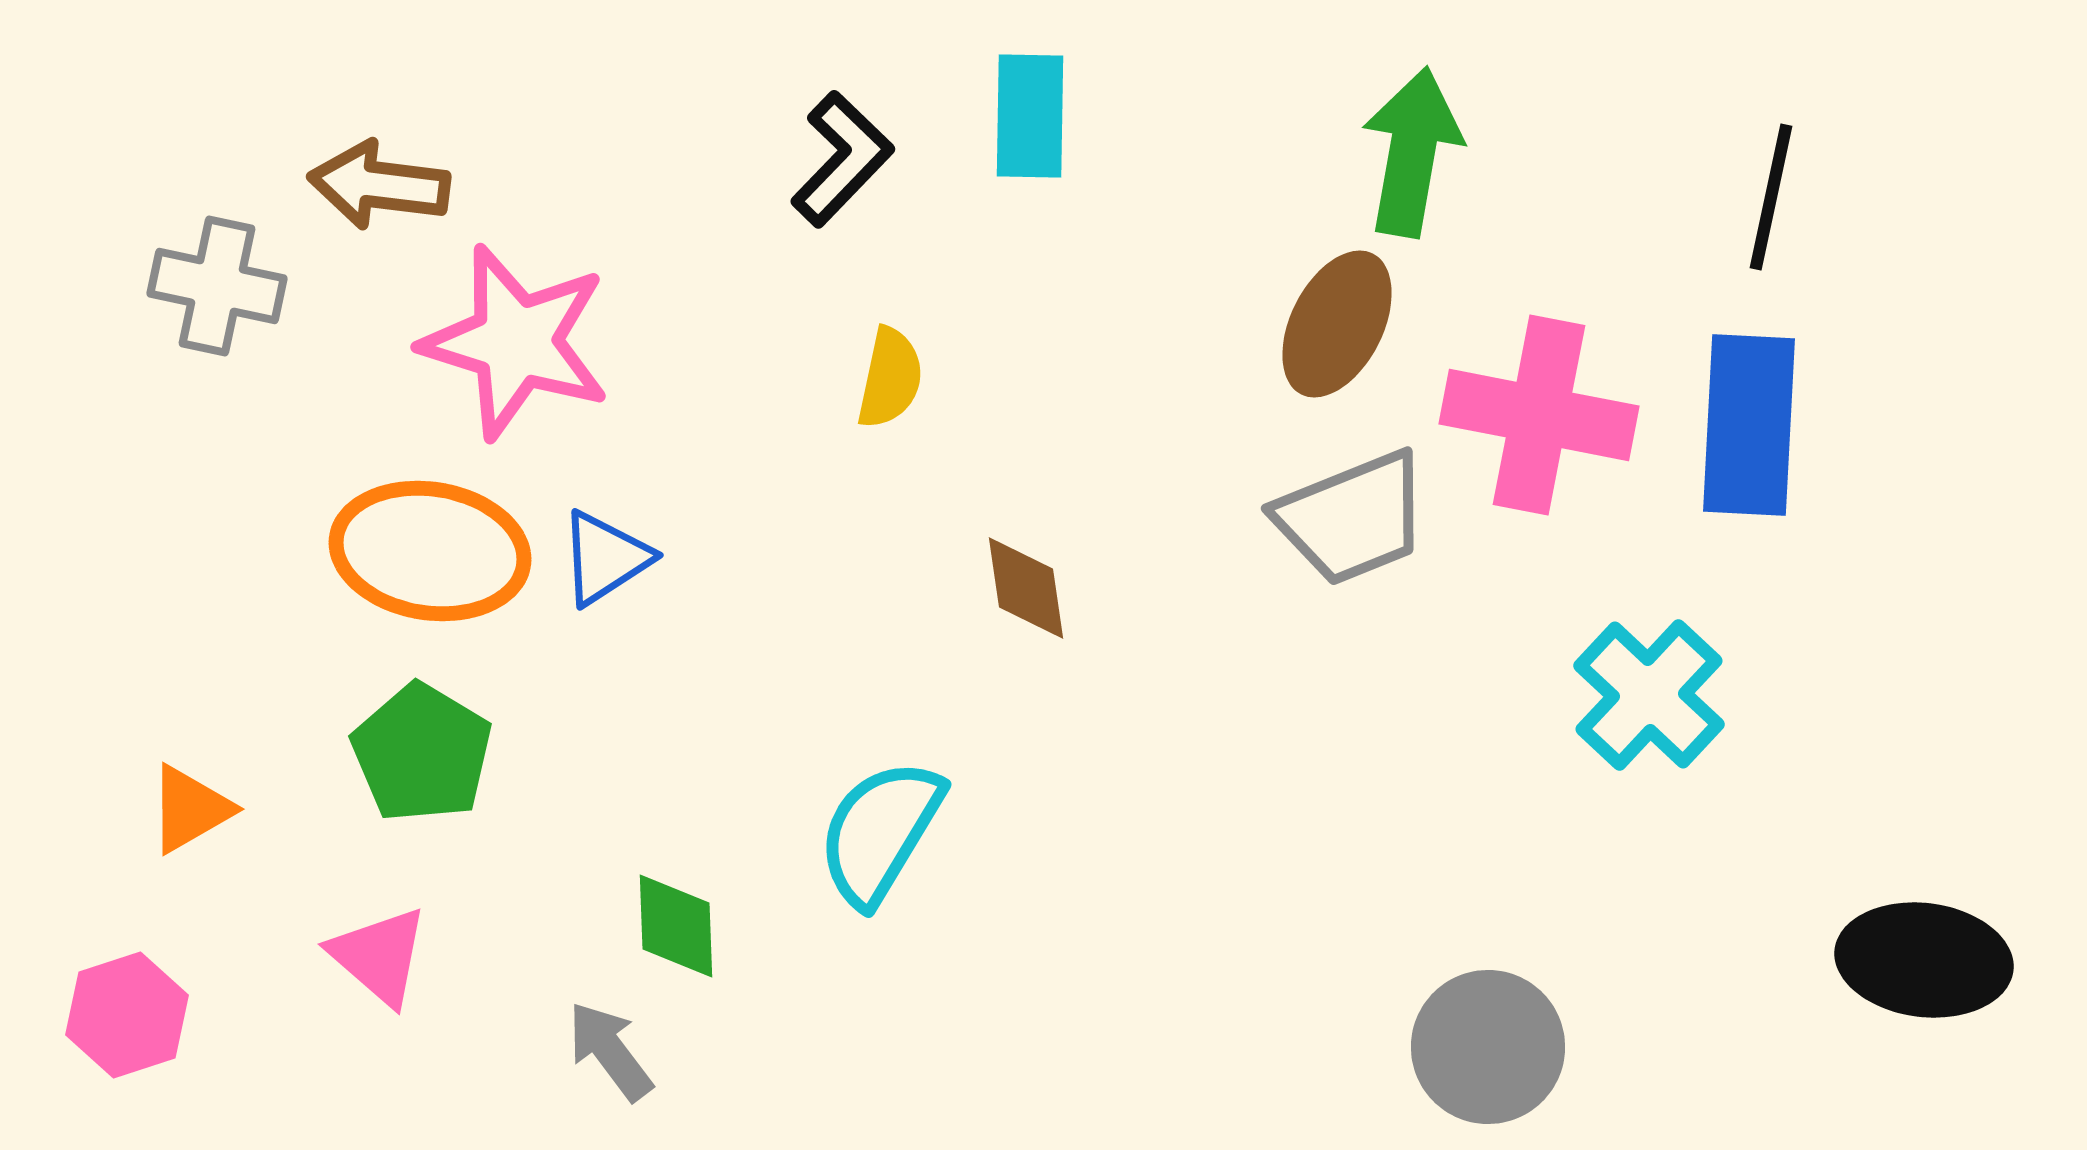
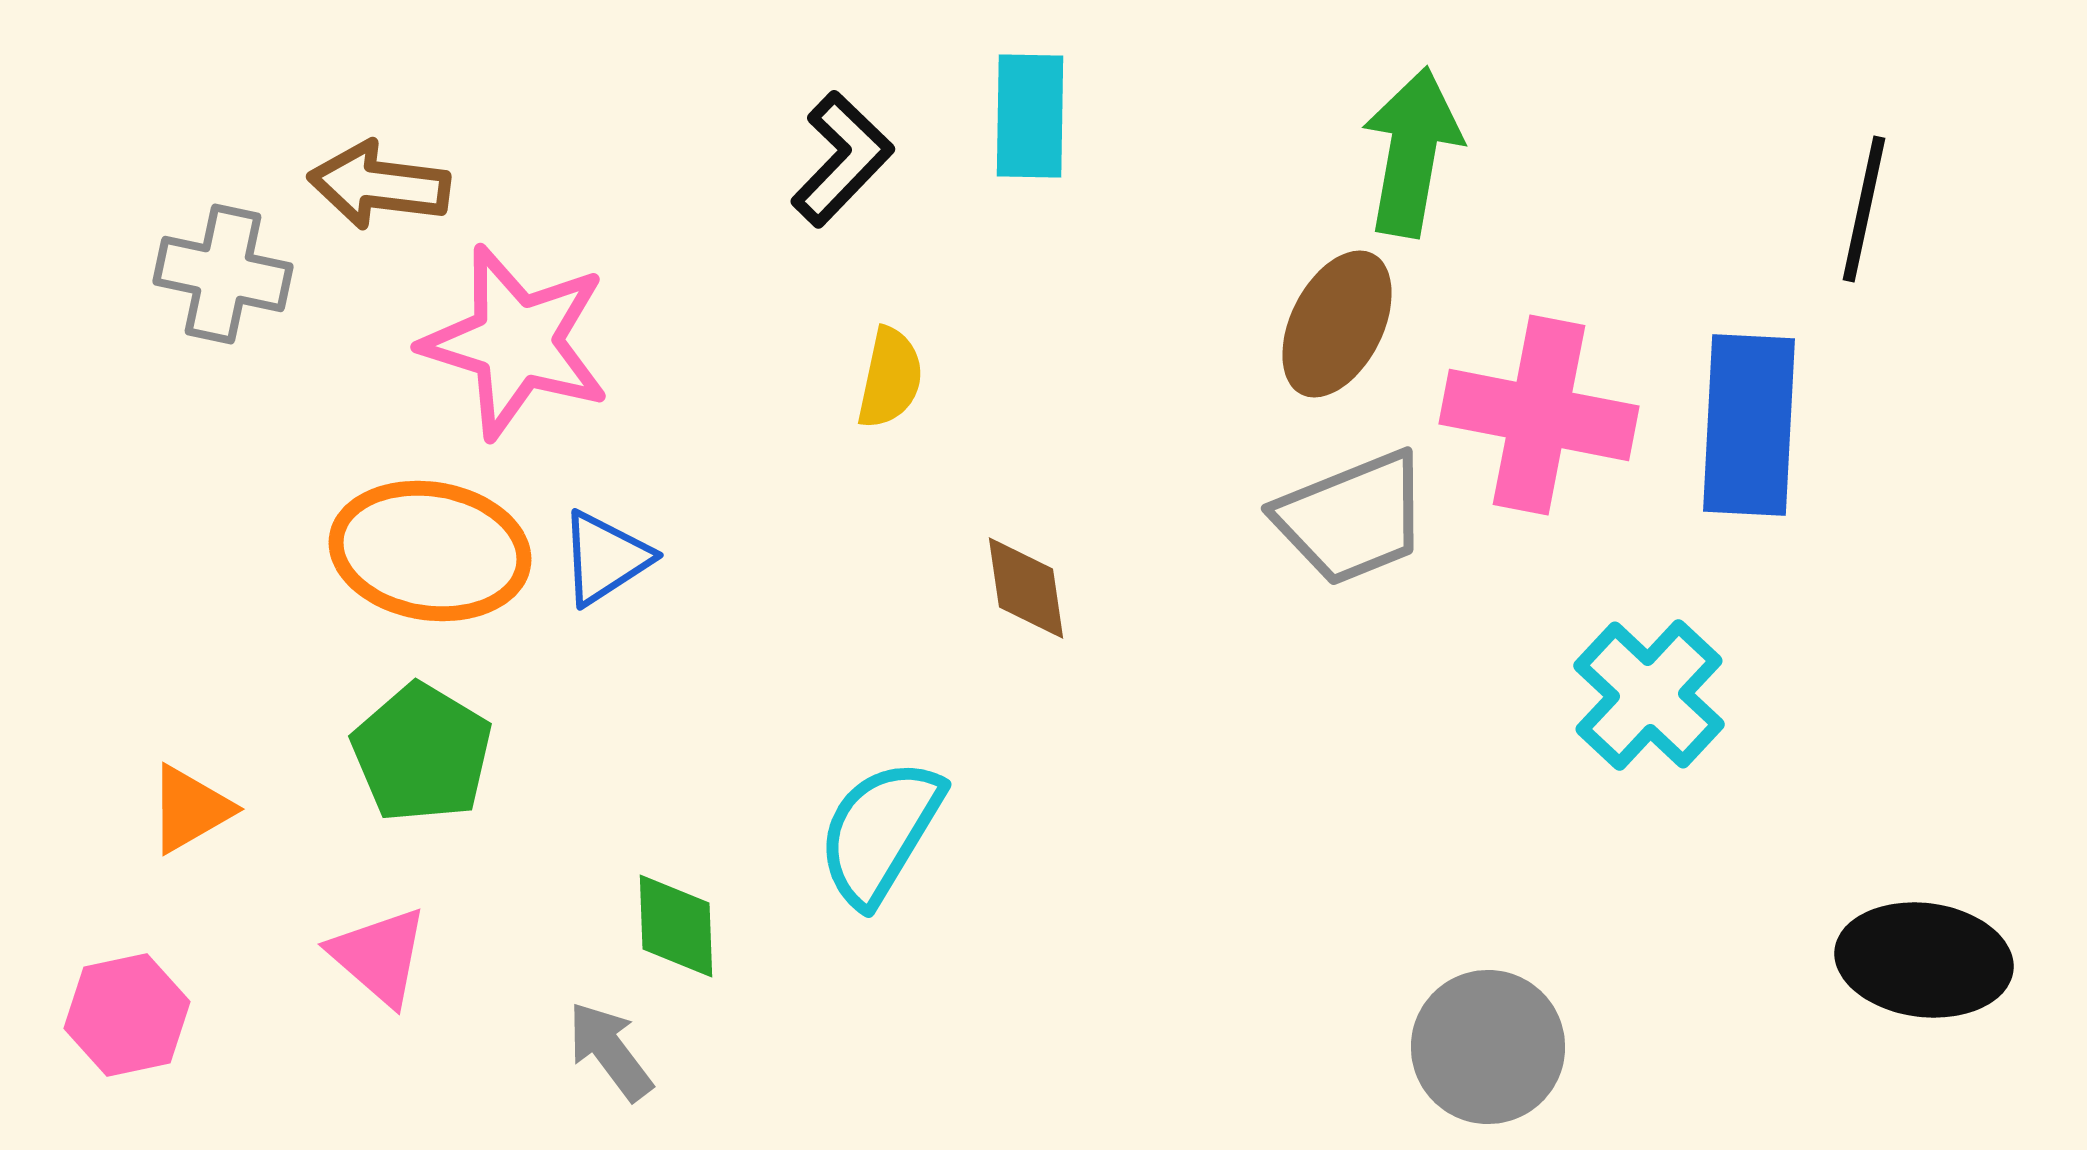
black line: moved 93 px right, 12 px down
gray cross: moved 6 px right, 12 px up
pink hexagon: rotated 6 degrees clockwise
